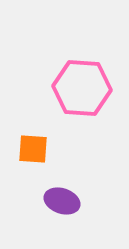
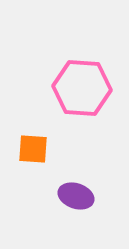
purple ellipse: moved 14 px right, 5 px up
